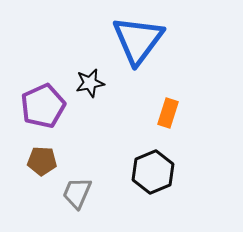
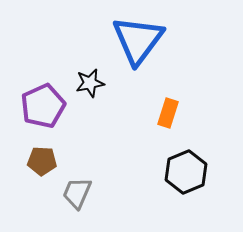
black hexagon: moved 33 px right
